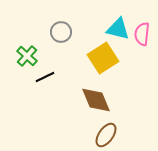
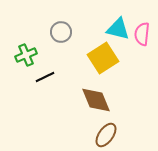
green cross: moved 1 px left, 1 px up; rotated 25 degrees clockwise
